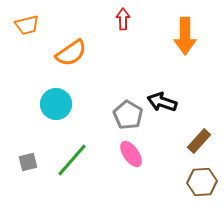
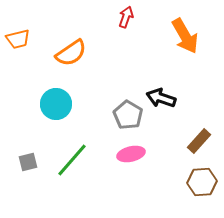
red arrow: moved 3 px right, 2 px up; rotated 20 degrees clockwise
orange trapezoid: moved 9 px left, 14 px down
orange arrow: rotated 30 degrees counterclockwise
black arrow: moved 1 px left, 4 px up
pink ellipse: rotated 68 degrees counterclockwise
